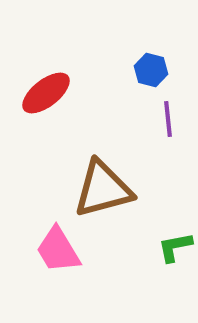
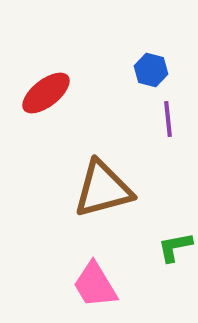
pink trapezoid: moved 37 px right, 35 px down
